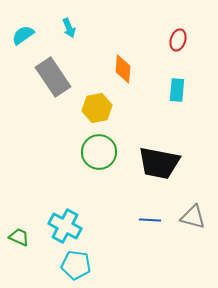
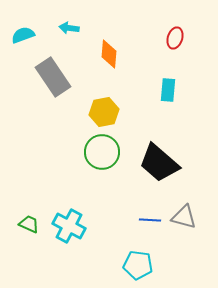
cyan arrow: rotated 120 degrees clockwise
cyan semicircle: rotated 15 degrees clockwise
red ellipse: moved 3 px left, 2 px up
orange diamond: moved 14 px left, 15 px up
cyan rectangle: moved 9 px left
yellow hexagon: moved 7 px right, 4 px down
green circle: moved 3 px right
black trapezoid: rotated 30 degrees clockwise
gray triangle: moved 9 px left
cyan cross: moved 4 px right
green trapezoid: moved 10 px right, 13 px up
cyan pentagon: moved 62 px right
